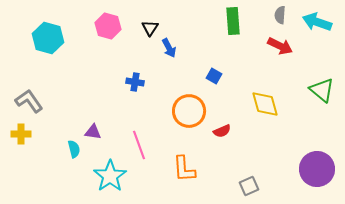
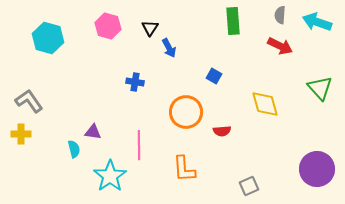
green triangle: moved 2 px left, 2 px up; rotated 8 degrees clockwise
orange circle: moved 3 px left, 1 px down
red semicircle: rotated 18 degrees clockwise
pink line: rotated 20 degrees clockwise
